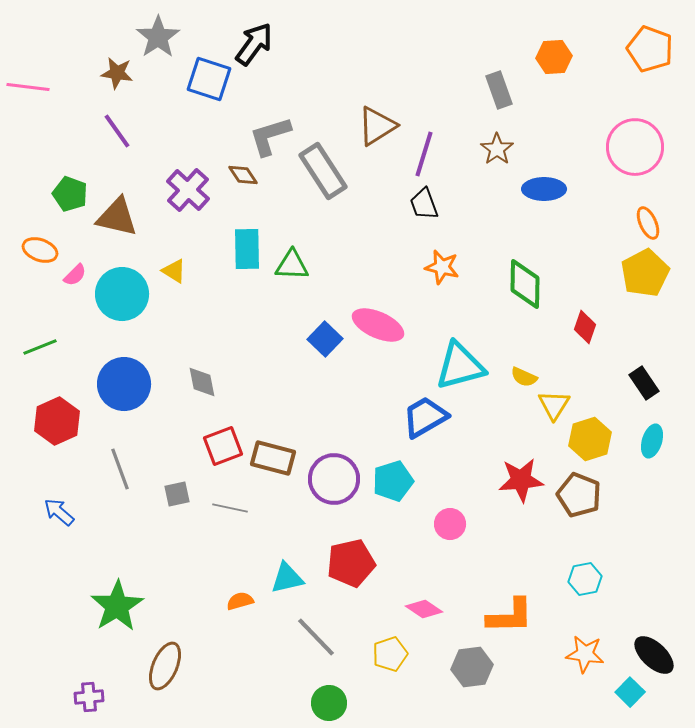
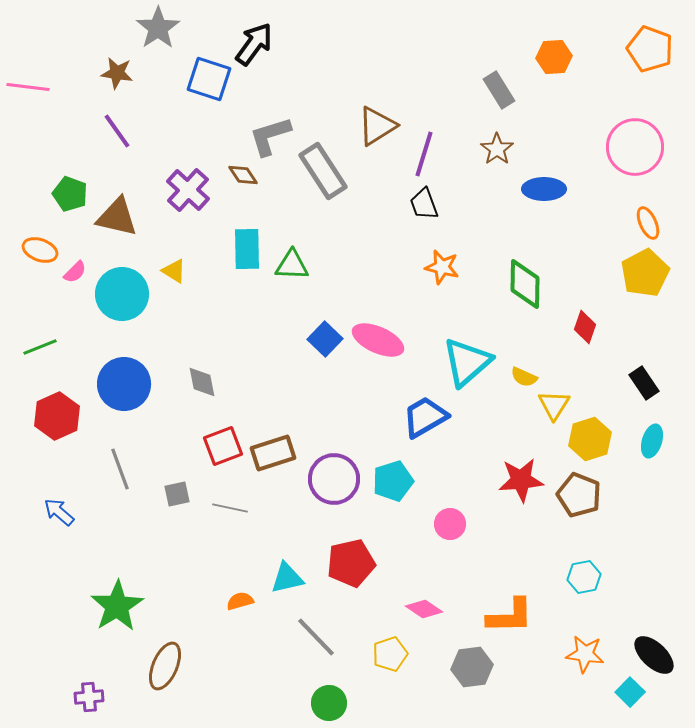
gray star at (158, 37): moved 9 px up
gray rectangle at (499, 90): rotated 12 degrees counterclockwise
pink semicircle at (75, 275): moved 3 px up
pink ellipse at (378, 325): moved 15 px down
cyan triangle at (460, 366): moved 7 px right, 4 px up; rotated 26 degrees counterclockwise
red hexagon at (57, 421): moved 5 px up
brown rectangle at (273, 458): moved 5 px up; rotated 33 degrees counterclockwise
cyan hexagon at (585, 579): moved 1 px left, 2 px up
